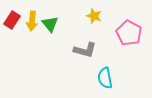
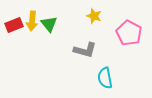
red rectangle: moved 2 px right, 5 px down; rotated 36 degrees clockwise
green triangle: moved 1 px left
